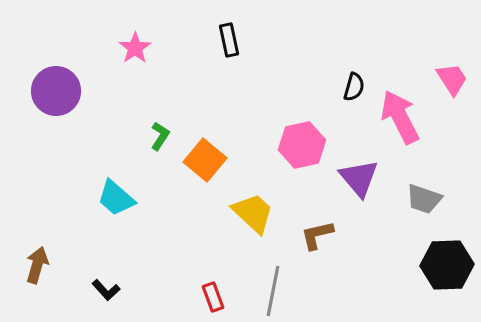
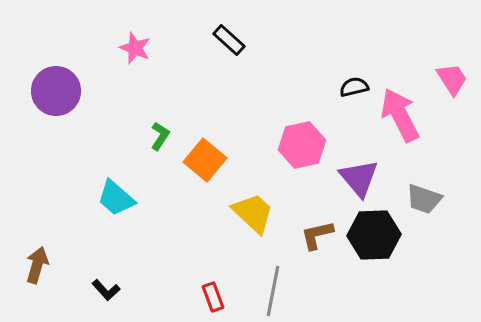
black rectangle: rotated 36 degrees counterclockwise
pink star: rotated 16 degrees counterclockwise
black semicircle: rotated 120 degrees counterclockwise
pink arrow: moved 2 px up
black hexagon: moved 73 px left, 30 px up
